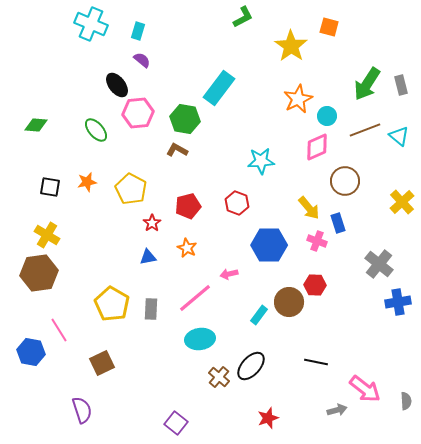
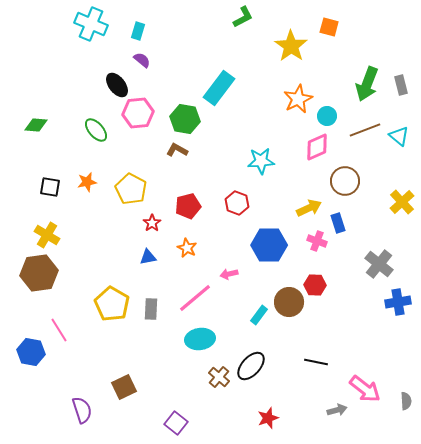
green arrow at (367, 84): rotated 12 degrees counterclockwise
yellow arrow at (309, 208): rotated 75 degrees counterclockwise
brown square at (102, 363): moved 22 px right, 24 px down
